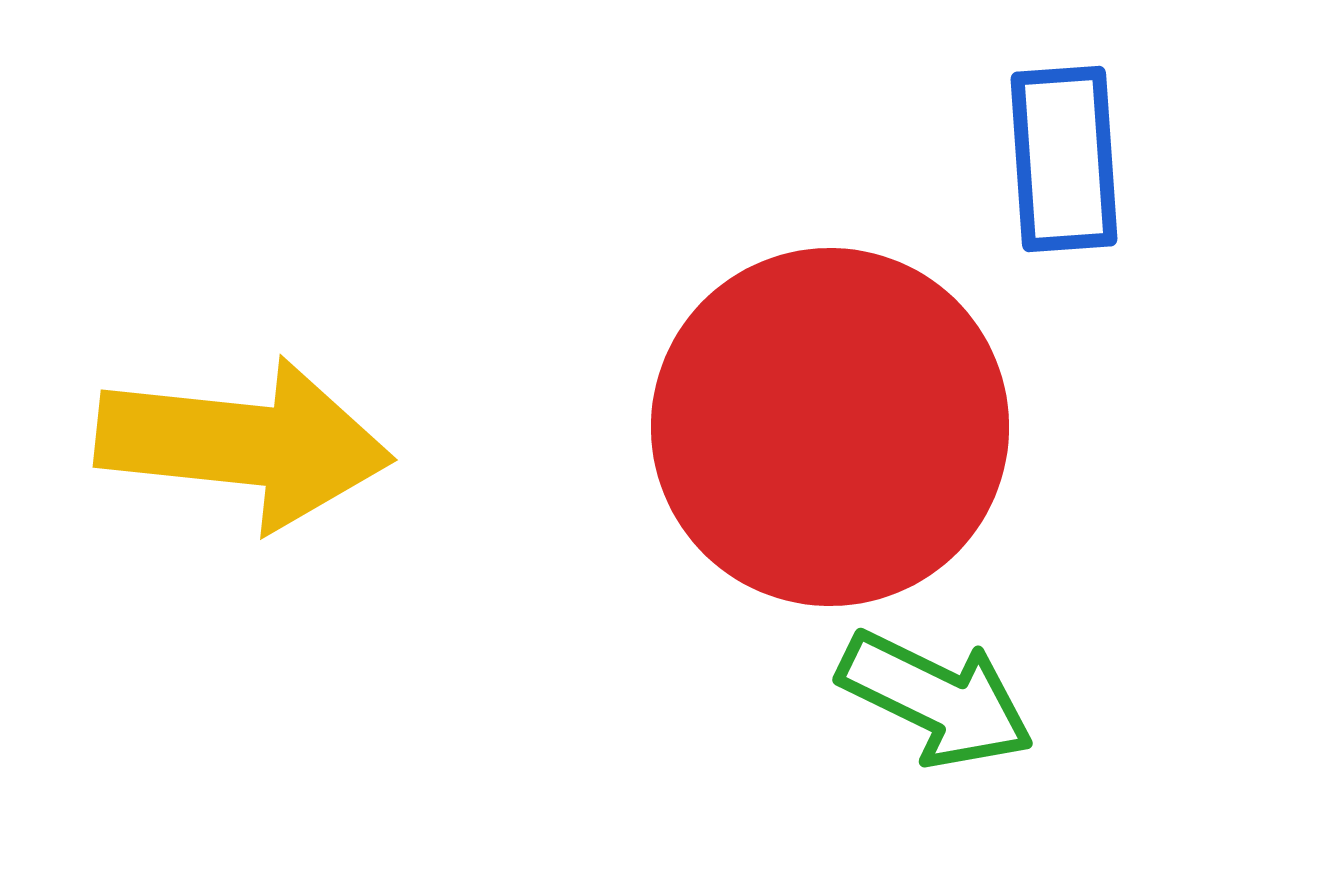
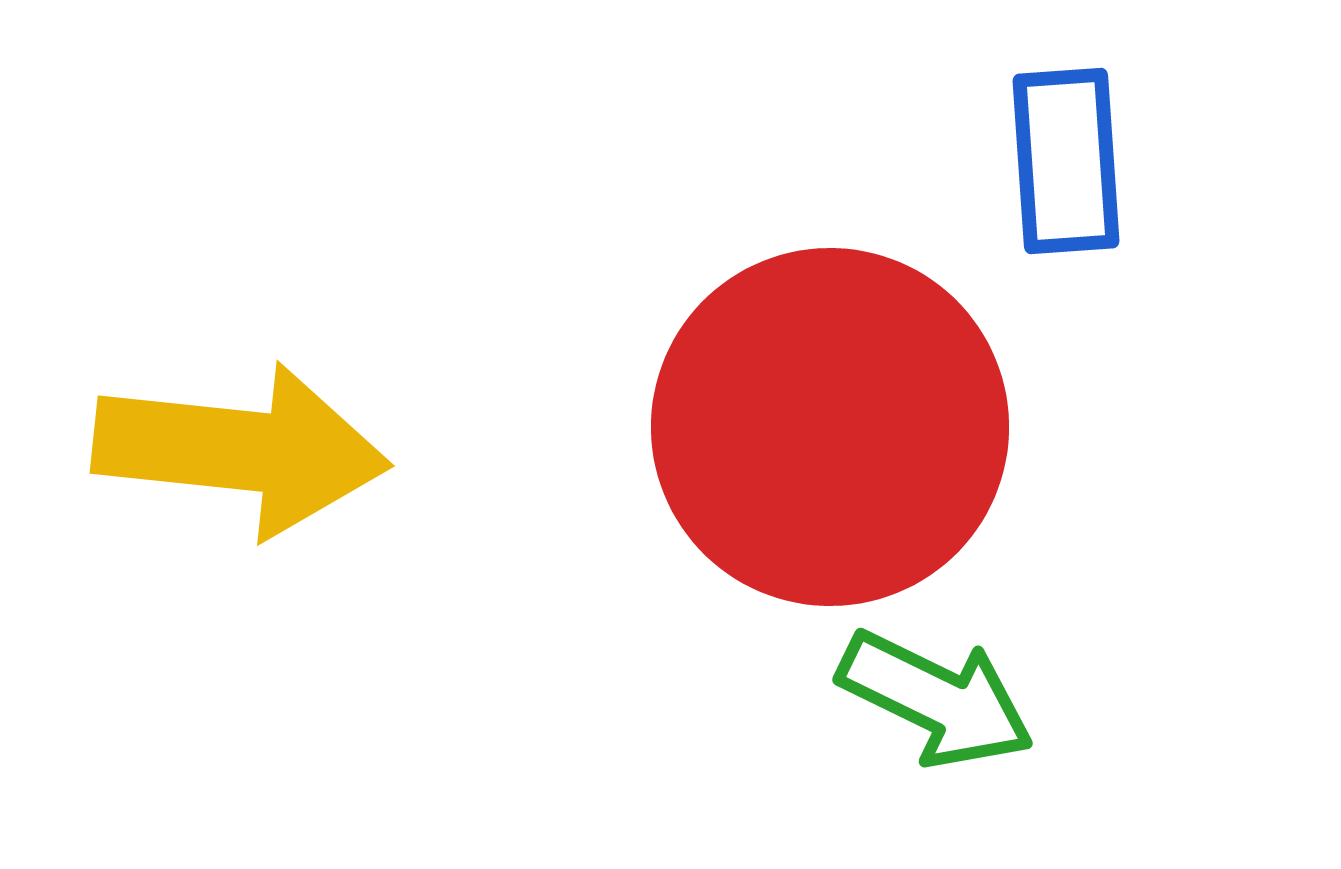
blue rectangle: moved 2 px right, 2 px down
yellow arrow: moved 3 px left, 6 px down
